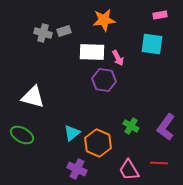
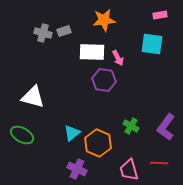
pink trapezoid: rotated 15 degrees clockwise
